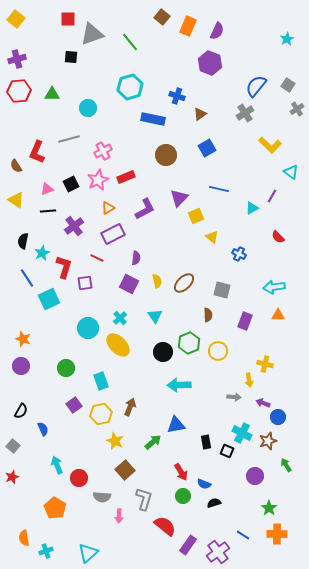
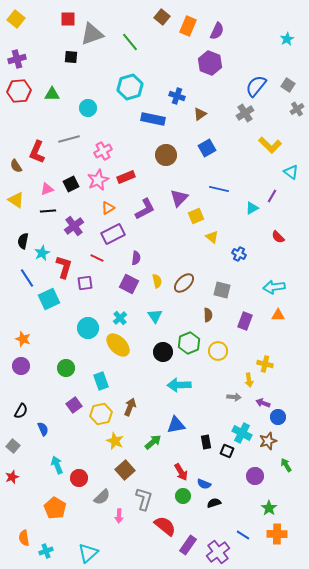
gray semicircle at (102, 497): rotated 48 degrees counterclockwise
